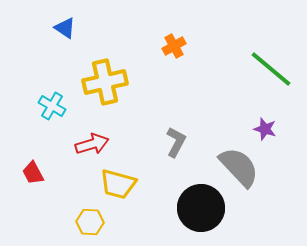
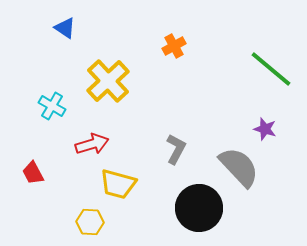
yellow cross: moved 3 px right, 1 px up; rotated 30 degrees counterclockwise
gray L-shape: moved 7 px down
black circle: moved 2 px left
